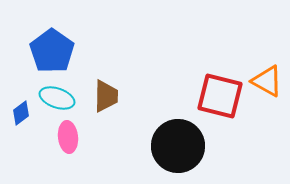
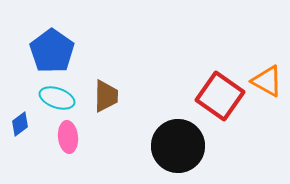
red square: rotated 21 degrees clockwise
blue diamond: moved 1 px left, 11 px down
